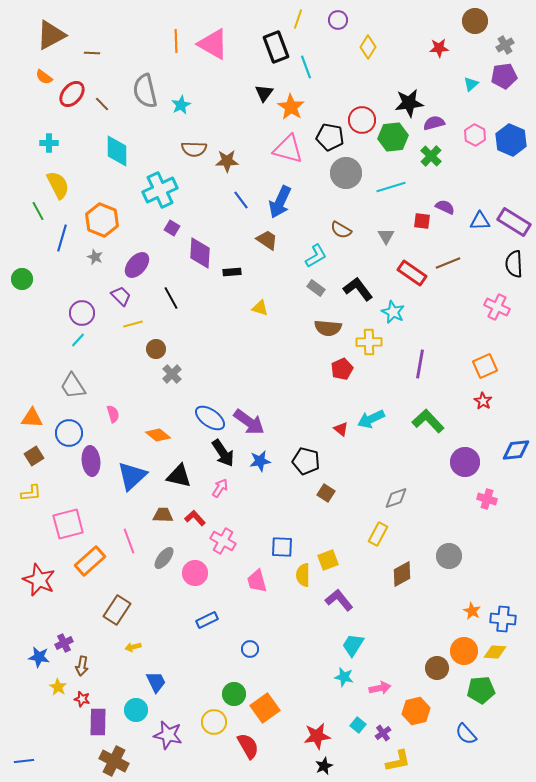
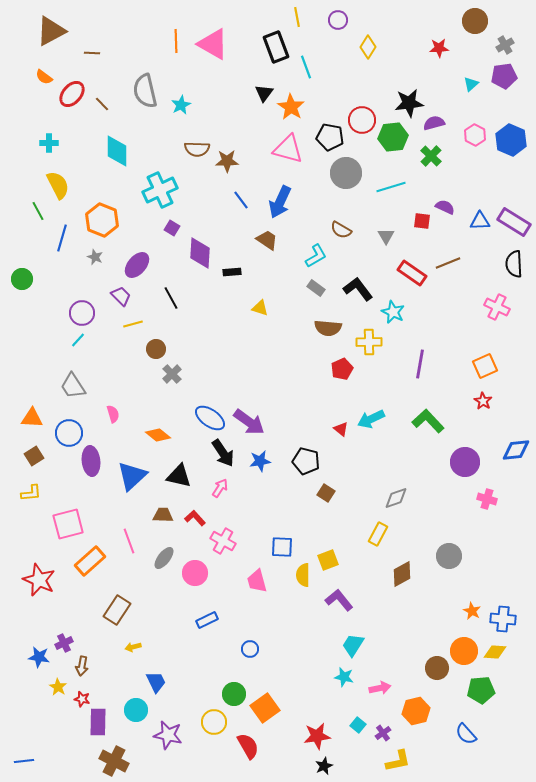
yellow line at (298, 19): moved 1 px left, 2 px up; rotated 30 degrees counterclockwise
brown triangle at (51, 35): moved 4 px up
brown semicircle at (194, 149): moved 3 px right
